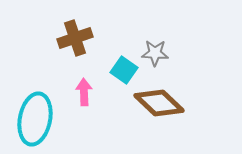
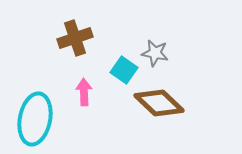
gray star: rotated 8 degrees clockwise
